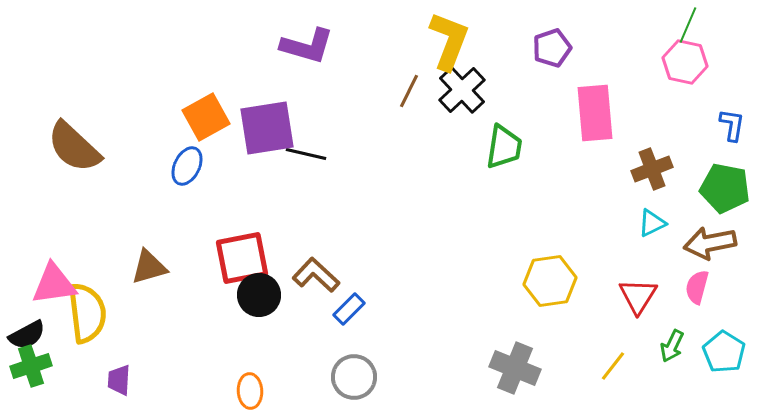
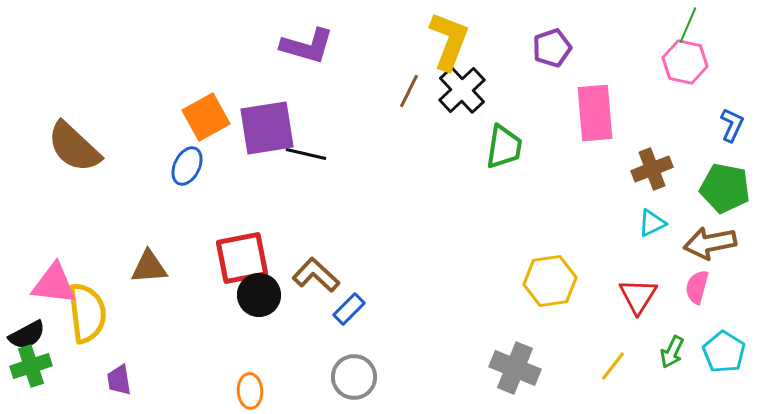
blue L-shape: rotated 16 degrees clockwise
brown triangle: rotated 12 degrees clockwise
pink triangle: rotated 15 degrees clockwise
green arrow: moved 6 px down
purple trapezoid: rotated 12 degrees counterclockwise
